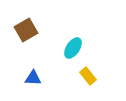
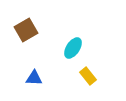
blue triangle: moved 1 px right
